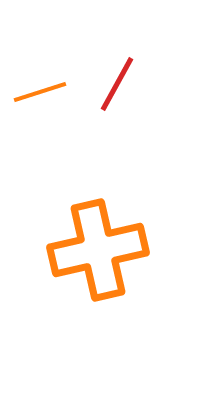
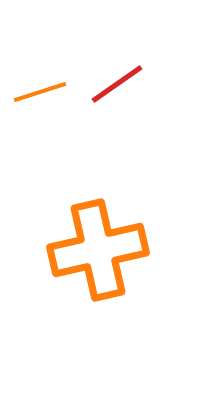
red line: rotated 26 degrees clockwise
